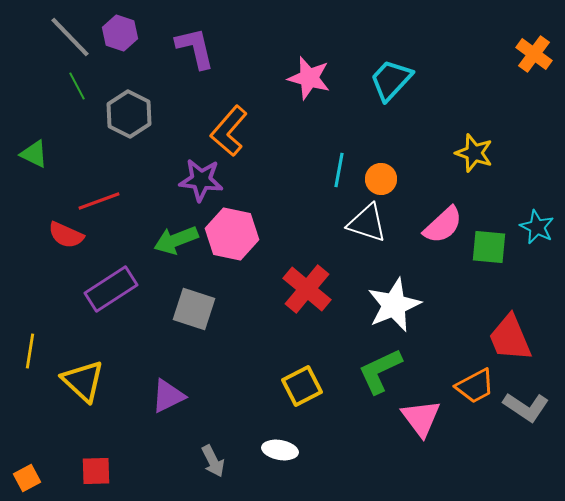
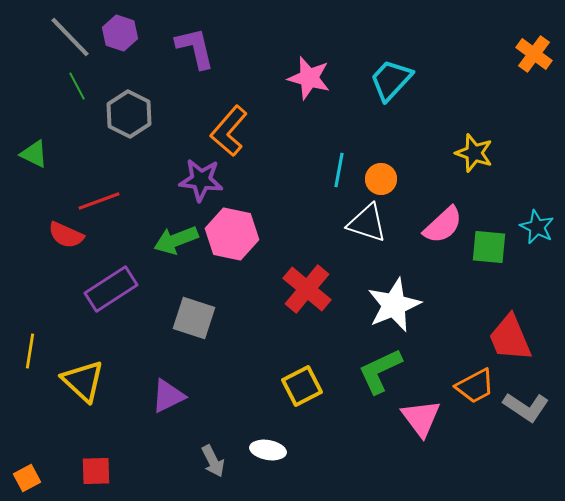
gray square: moved 9 px down
white ellipse: moved 12 px left
